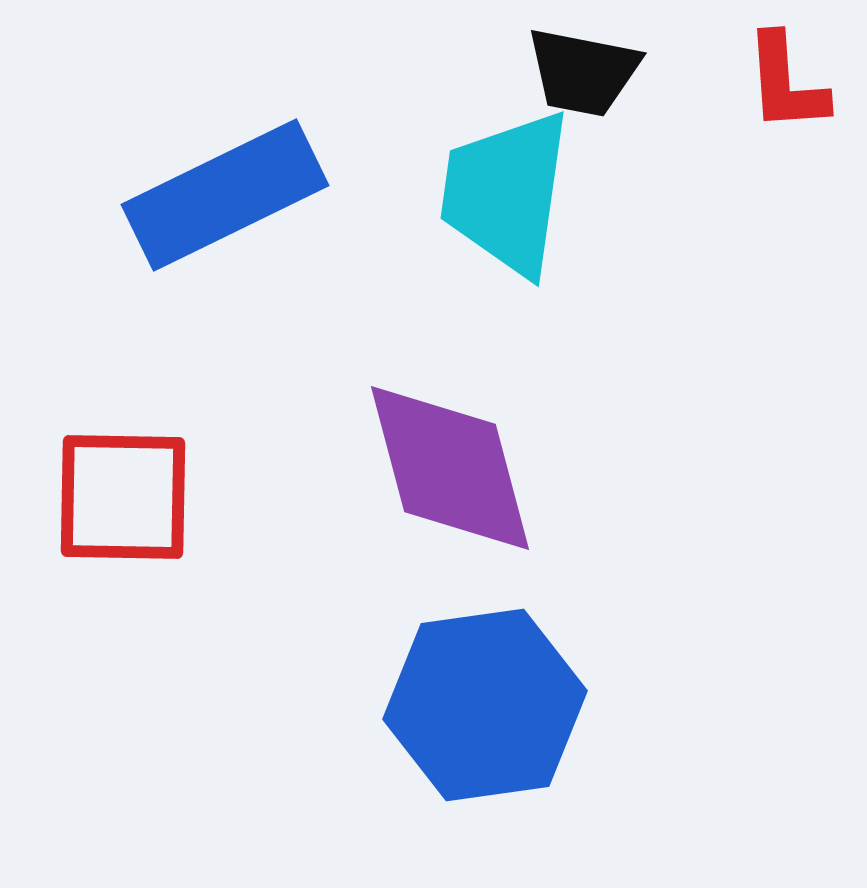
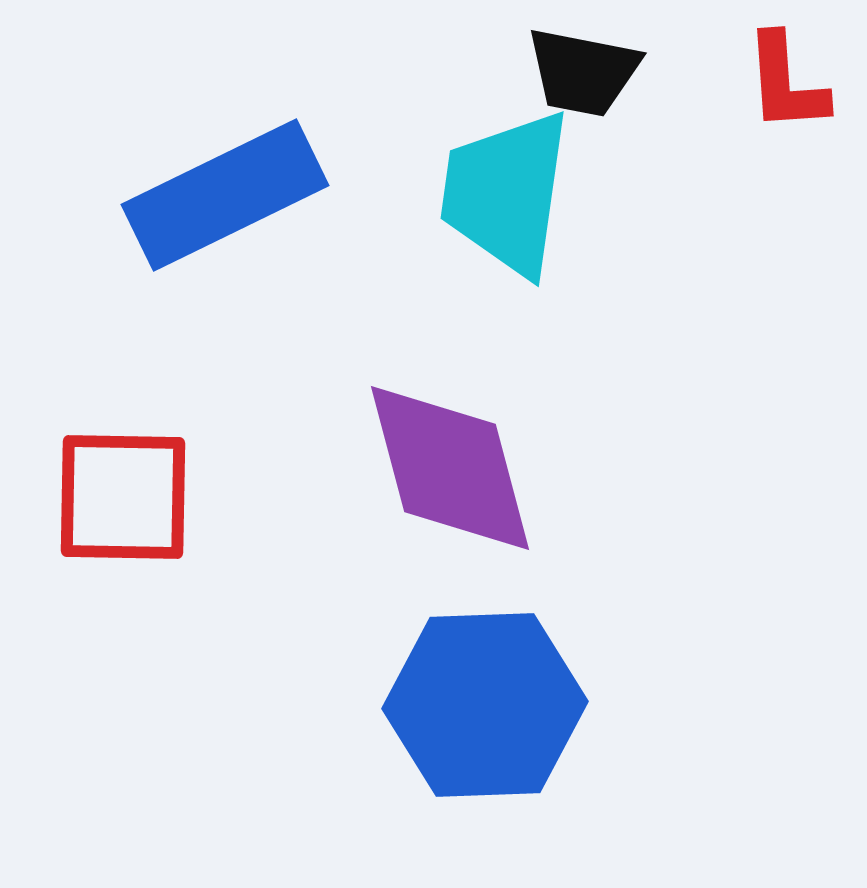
blue hexagon: rotated 6 degrees clockwise
